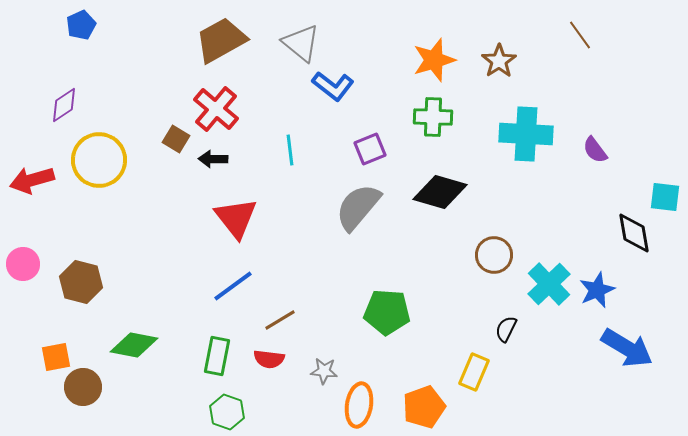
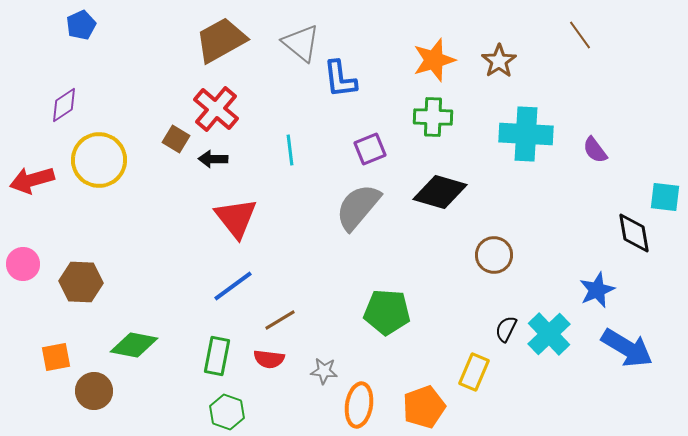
blue L-shape at (333, 86): moved 7 px right, 7 px up; rotated 45 degrees clockwise
brown hexagon at (81, 282): rotated 12 degrees counterclockwise
cyan cross at (549, 284): moved 50 px down
brown circle at (83, 387): moved 11 px right, 4 px down
